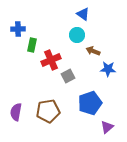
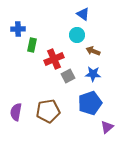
red cross: moved 3 px right, 1 px up
blue star: moved 15 px left, 5 px down
